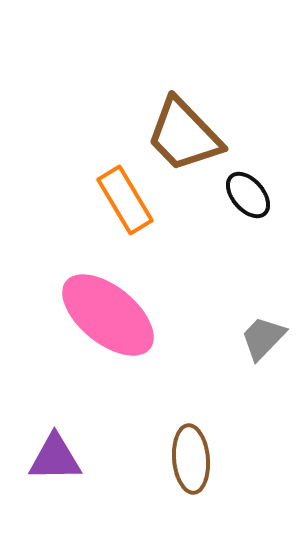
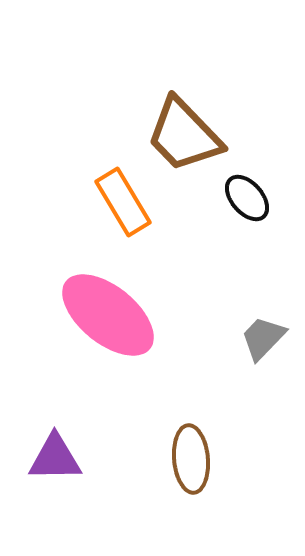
black ellipse: moved 1 px left, 3 px down
orange rectangle: moved 2 px left, 2 px down
